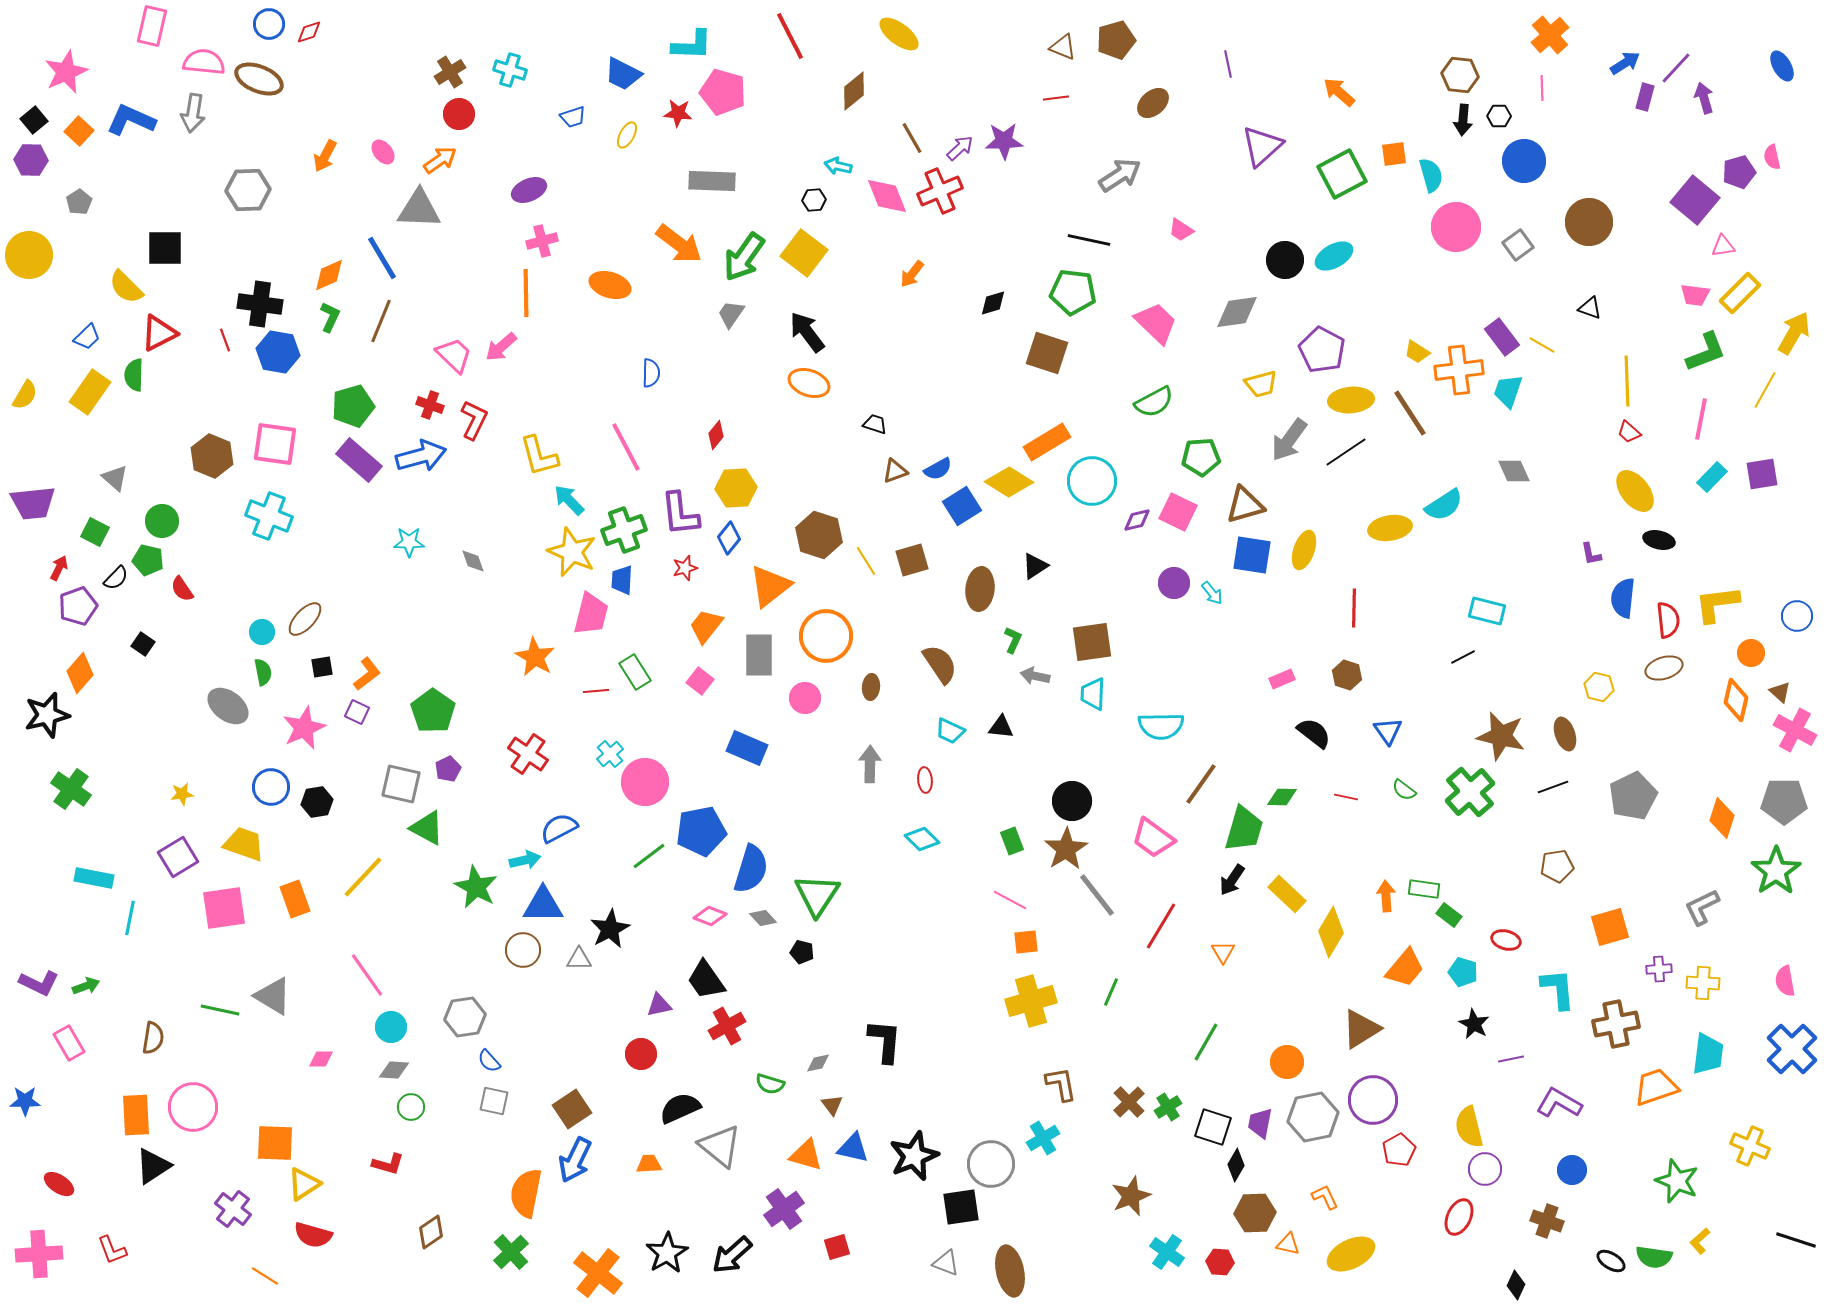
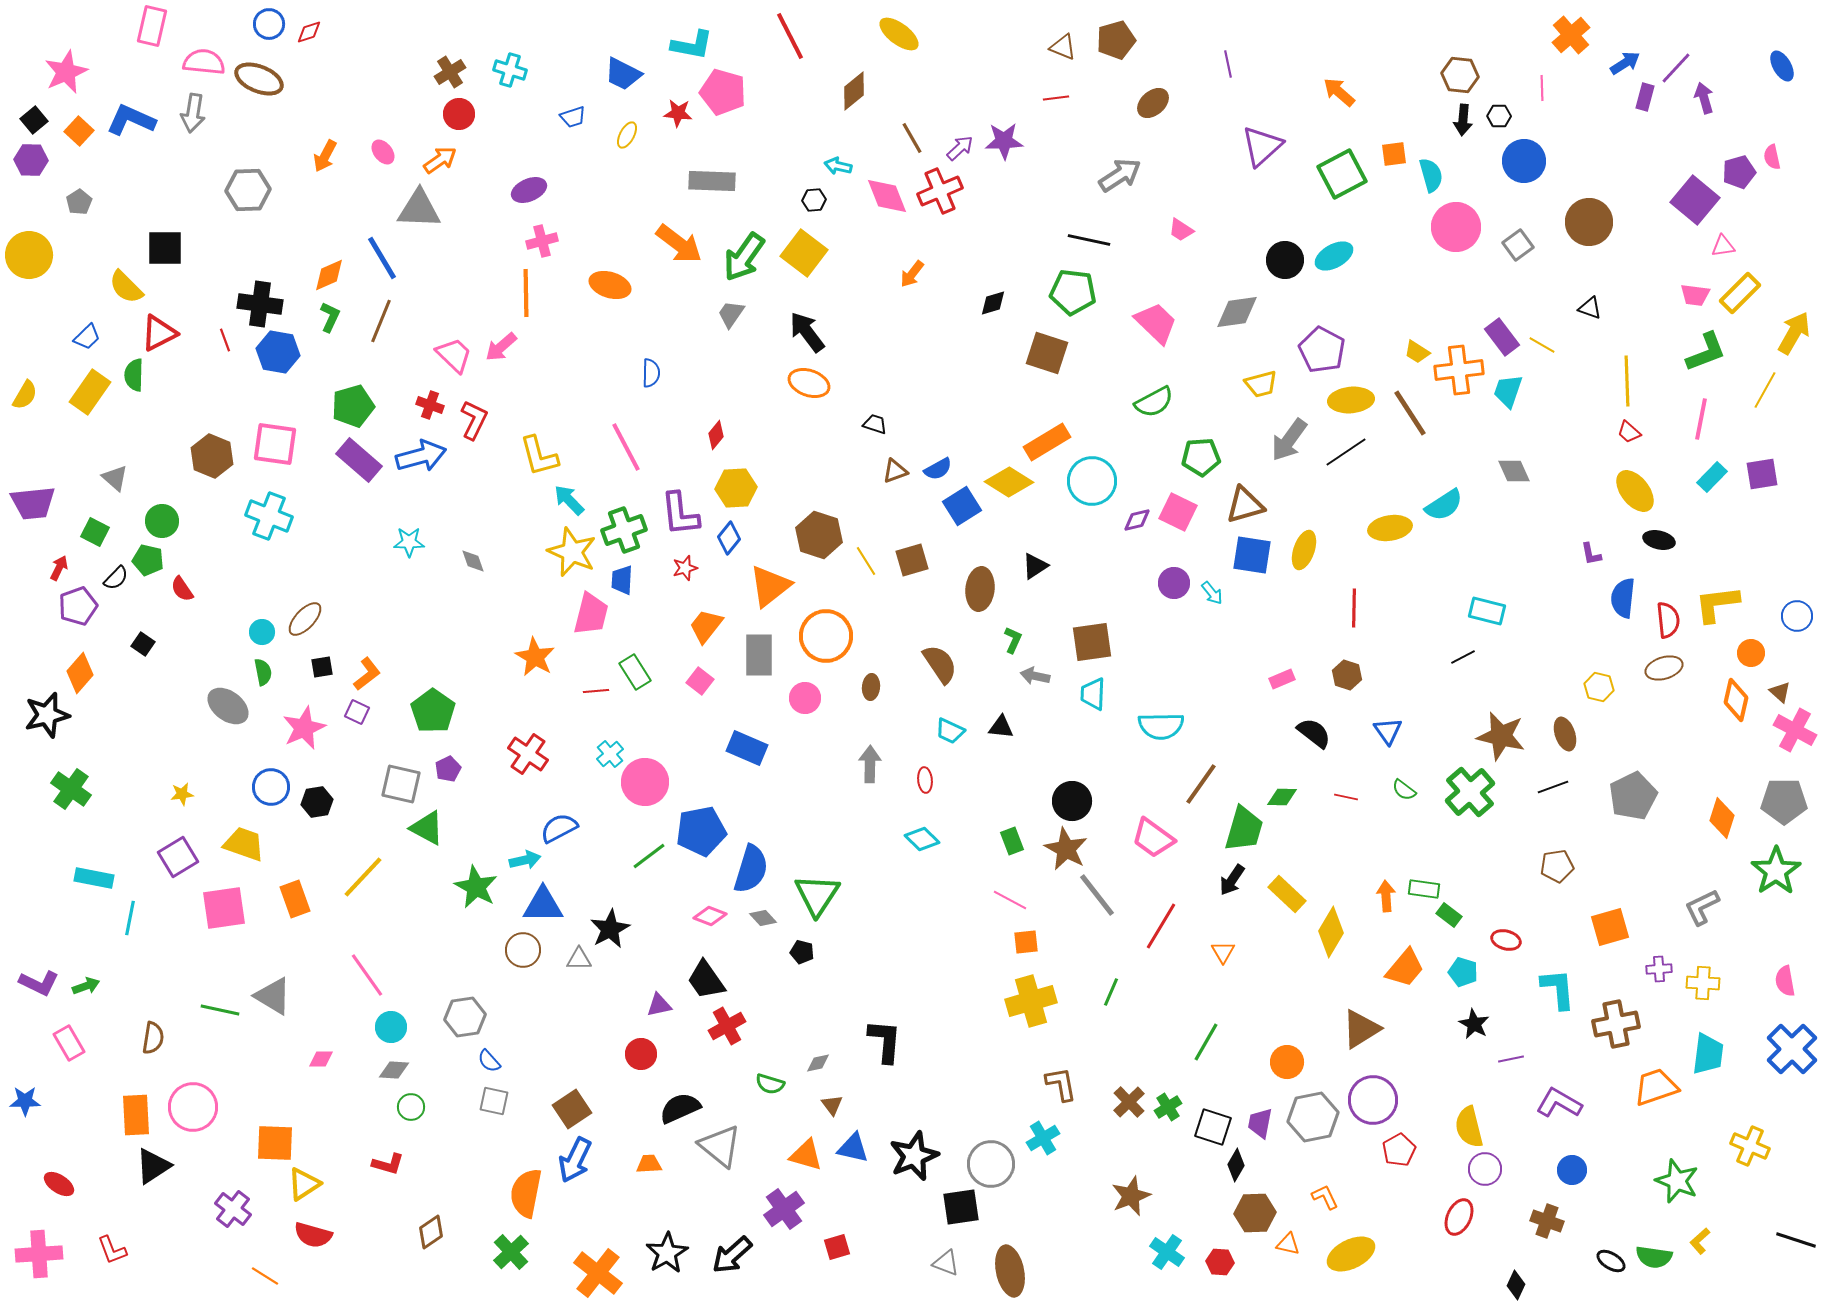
orange cross at (1550, 35): moved 21 px right
cyan L-shape at (692, 45): rotated 9 degrees clockwise
brown star at (1066, 849): rotated 12 degrees counterclockwise
